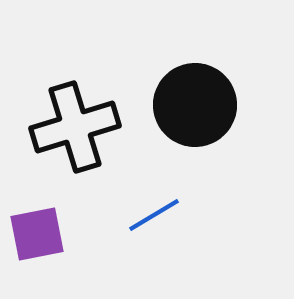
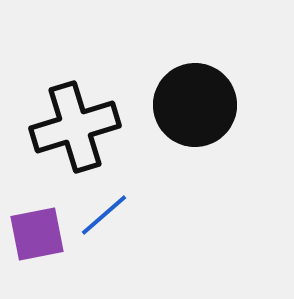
blue line: moved 50 px left; rotated 10 degrees counterclockwise
